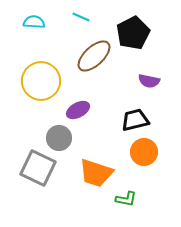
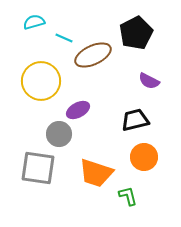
cyan line: moved 17 px left, 21 px down
cyan semicircle: rotated 20 degrees counterclockwise
black pentagon: moved 3 px right
brown ellipse: moved 1 px left, 1 px up; rotated 18 degrees clockwise
purple semicircle: rotated 15 degrees clockwise
gray circle: moved 4 px up
orange circle: moved 5 px down
gray square: rotated 18 degrees counterclockwise
green L-shape: moved 2 px right, 3 px up; rotated 115 degrees counterclockwise
